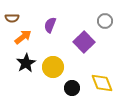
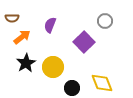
orange arrow: moved 1 px left
